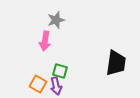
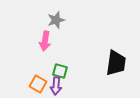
purple arrow: rotated 18 degrees clockwise
